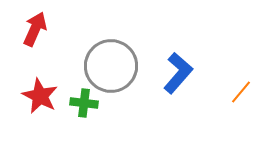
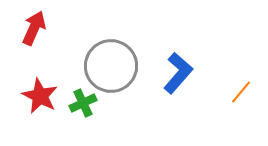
red arrow: moved 1 px left, 1 px up
green cross: moved 1 px left; rotated 32 degrees counterclockwise
